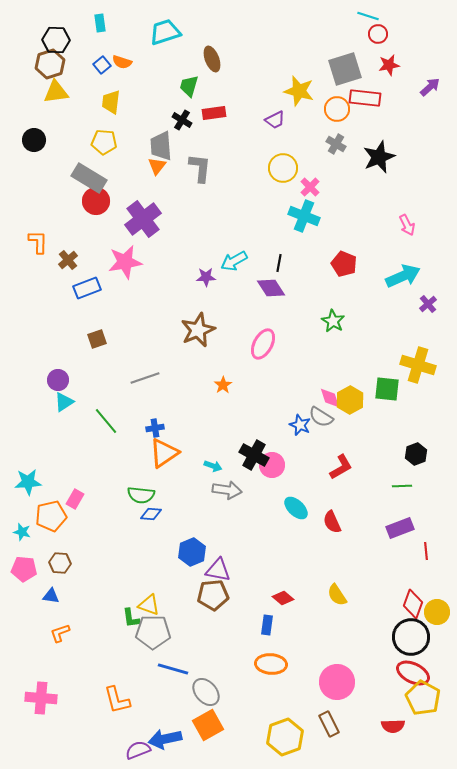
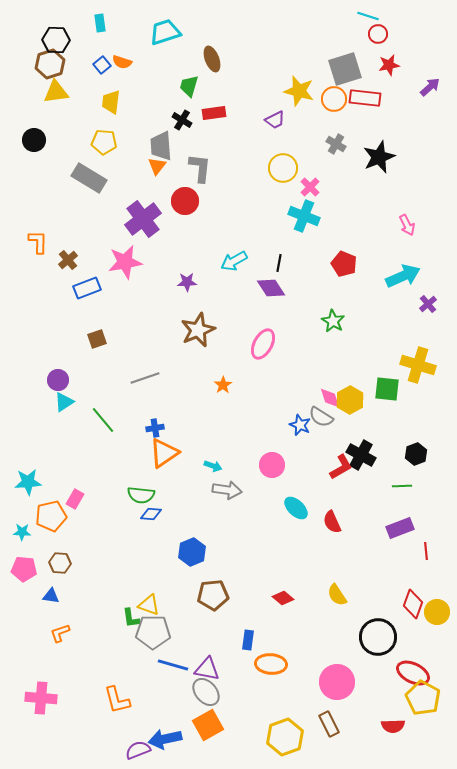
orange circle at (337, 109): moved 3 px left, 10 px up
red circle at (96, 201): moved 89 px right
purple star at (206, 277): moved 19 px left, 5 px down
green line at (106, 421): moved 3 px left, 1 px up
black cross at (254, 455): moved 107 px right
cyan star at (22, 532): rotated 12 degrees counterclockwise
purple triangle at (218, 570): moved 11 px left, 99 px down
blue rectangle at (267, 625): moved 19 px left, 15 px down
black circle at (411, 637): moved 33 px left
blue line at (173, 669): moved 4 px up
